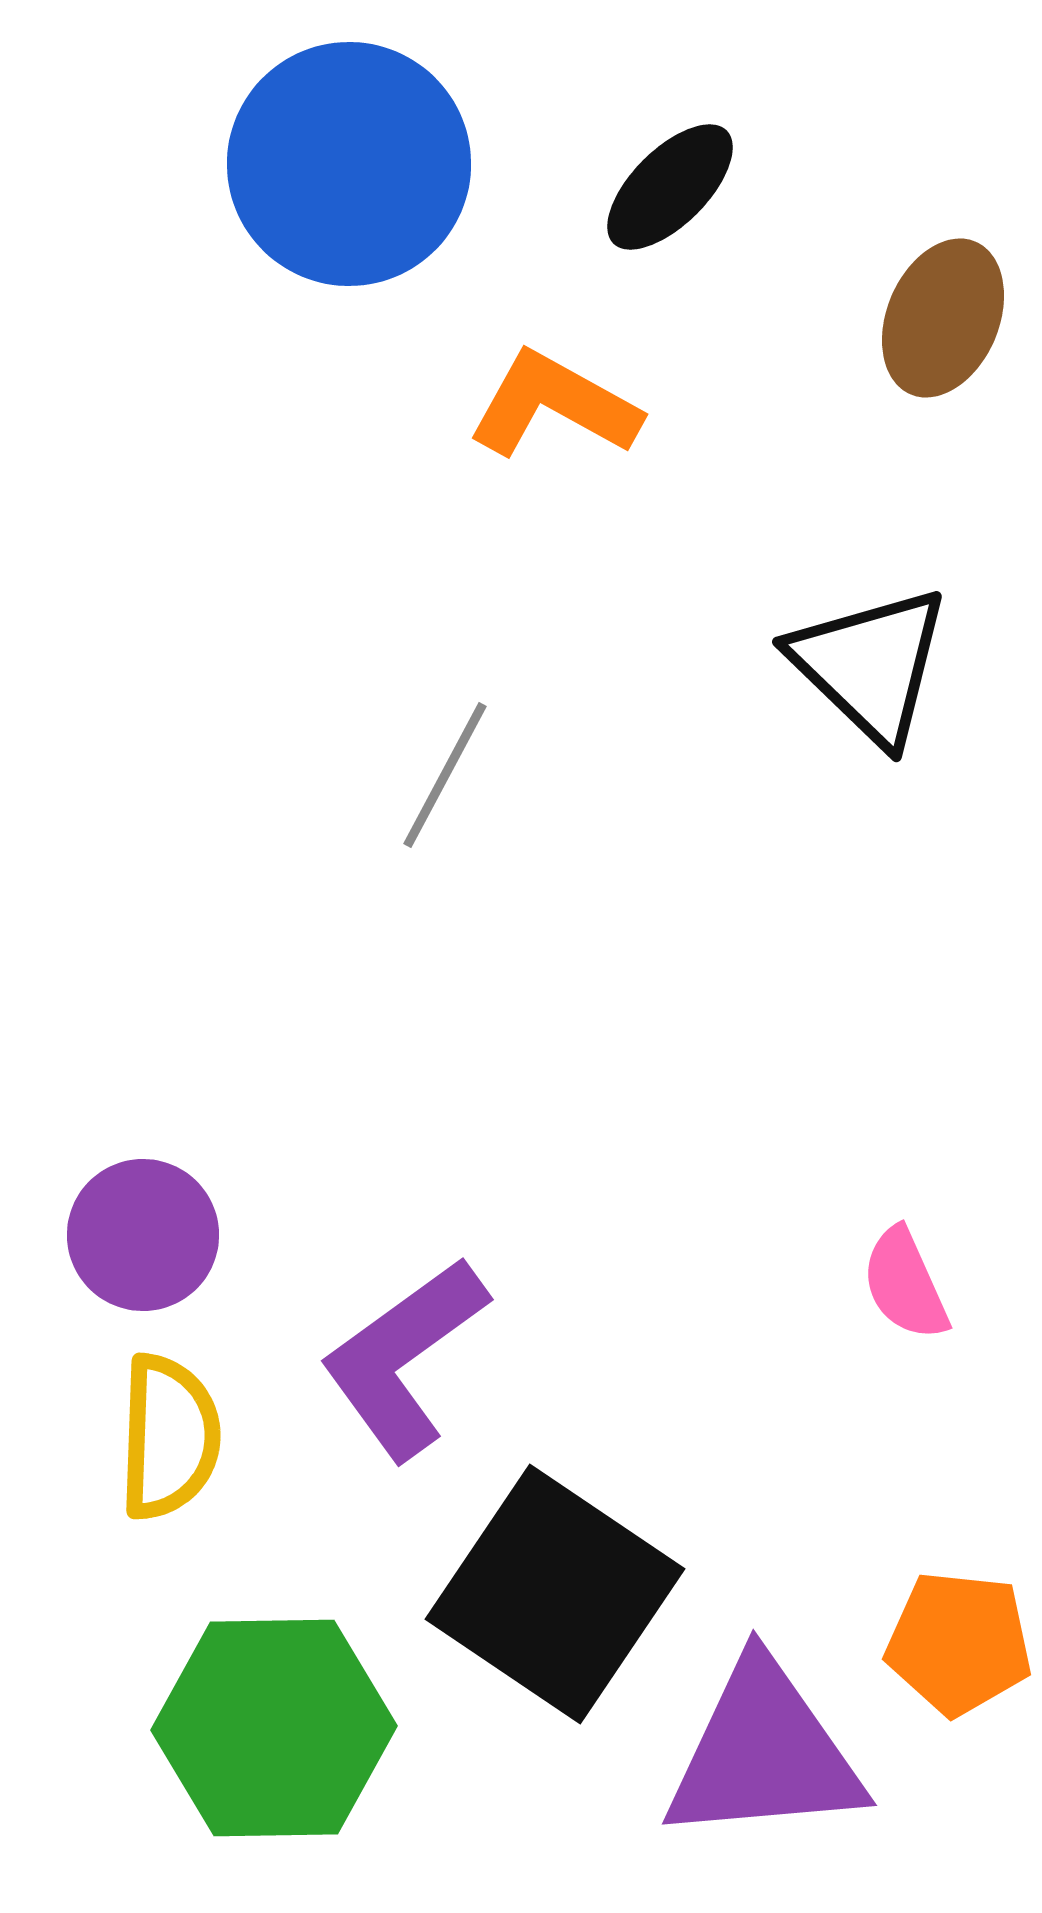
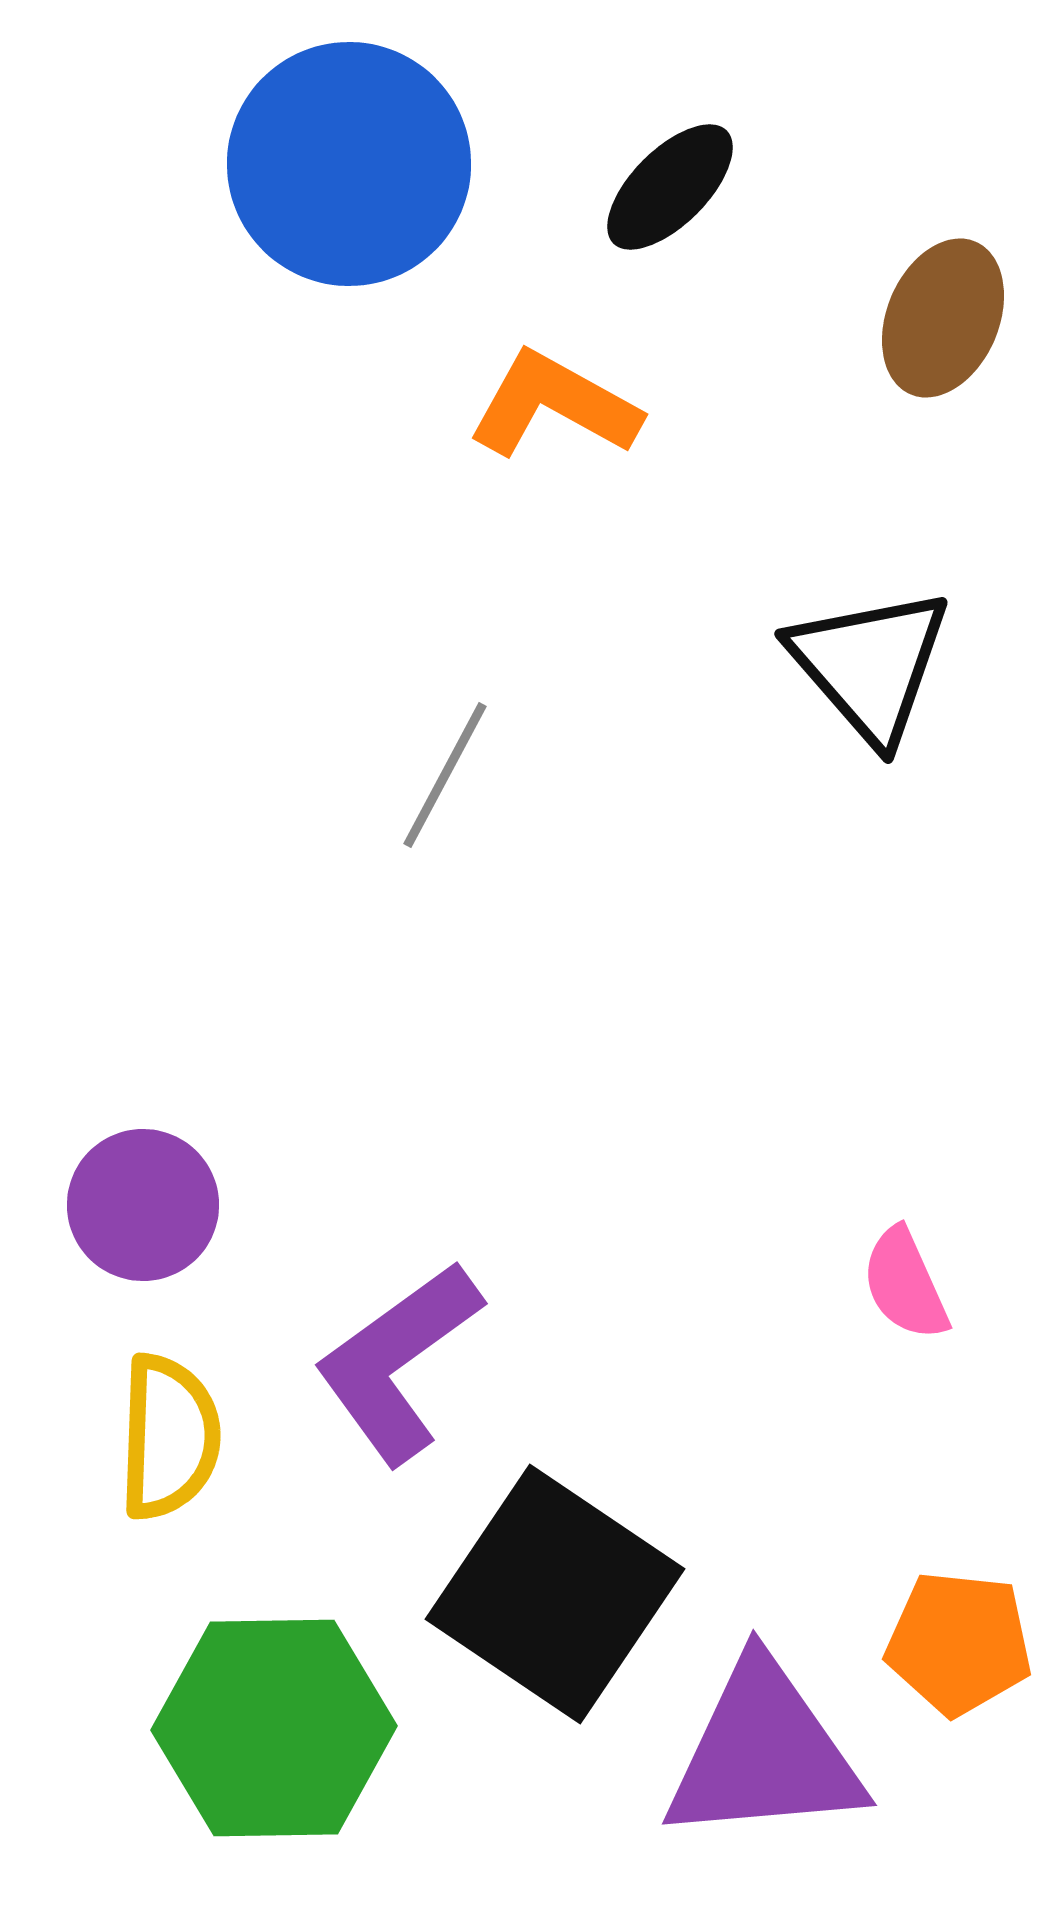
black triangle: rotated 5 degrees clockwise
purple circle: moved 30 px up
purple L-shape: moved 6 px left, 4 px down
